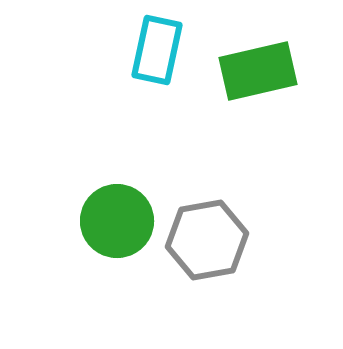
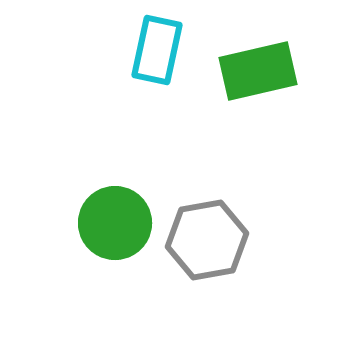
green circle: moved 2 px left, 2 px down
